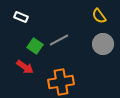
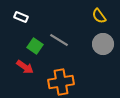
gray line: rotated 60 degrees clockwise
